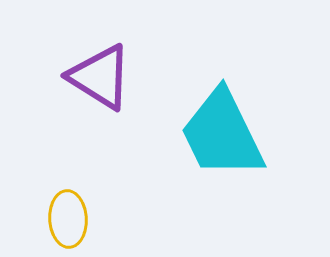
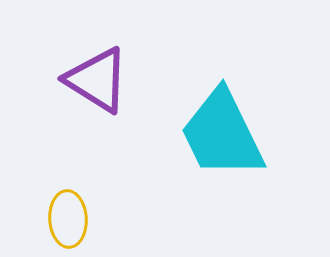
purple triangle: moved 3 px left, 3 px down
